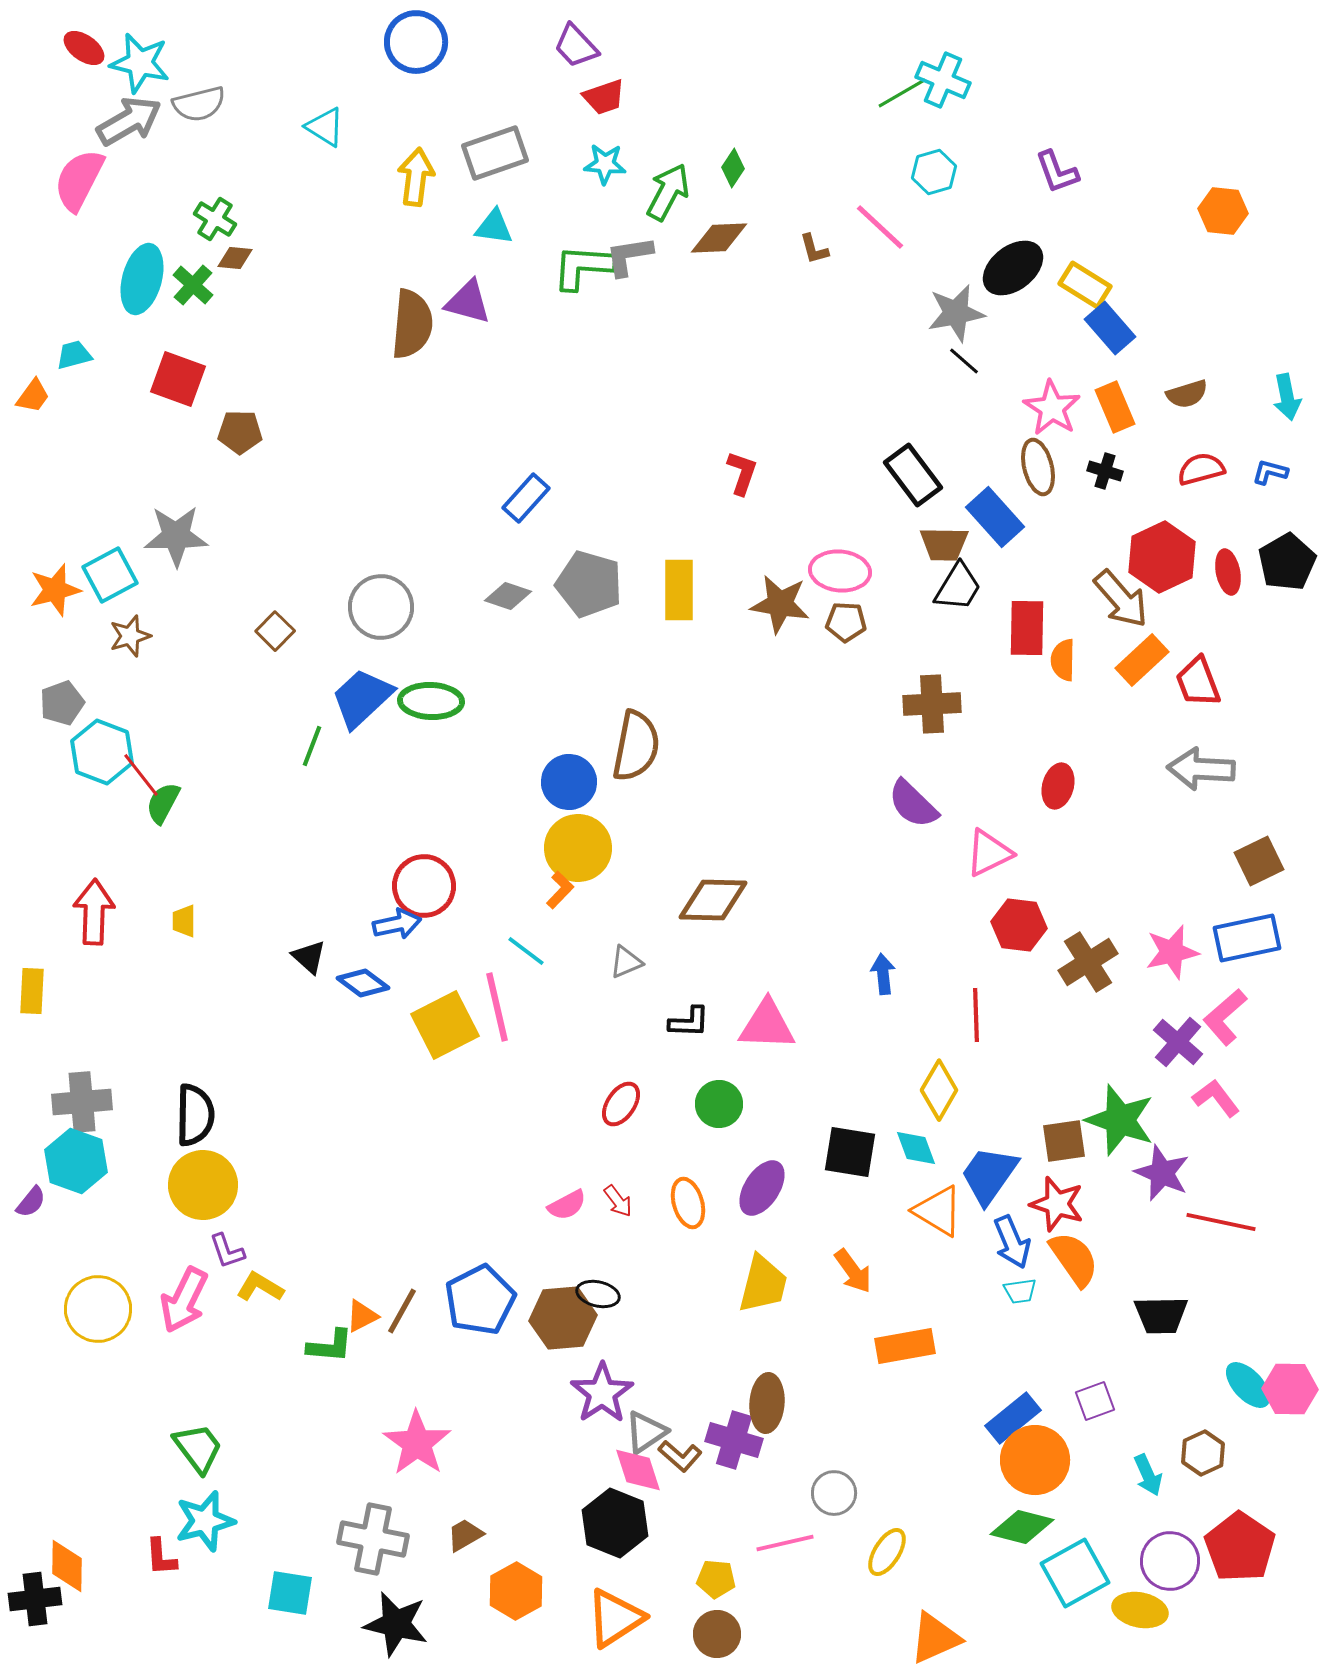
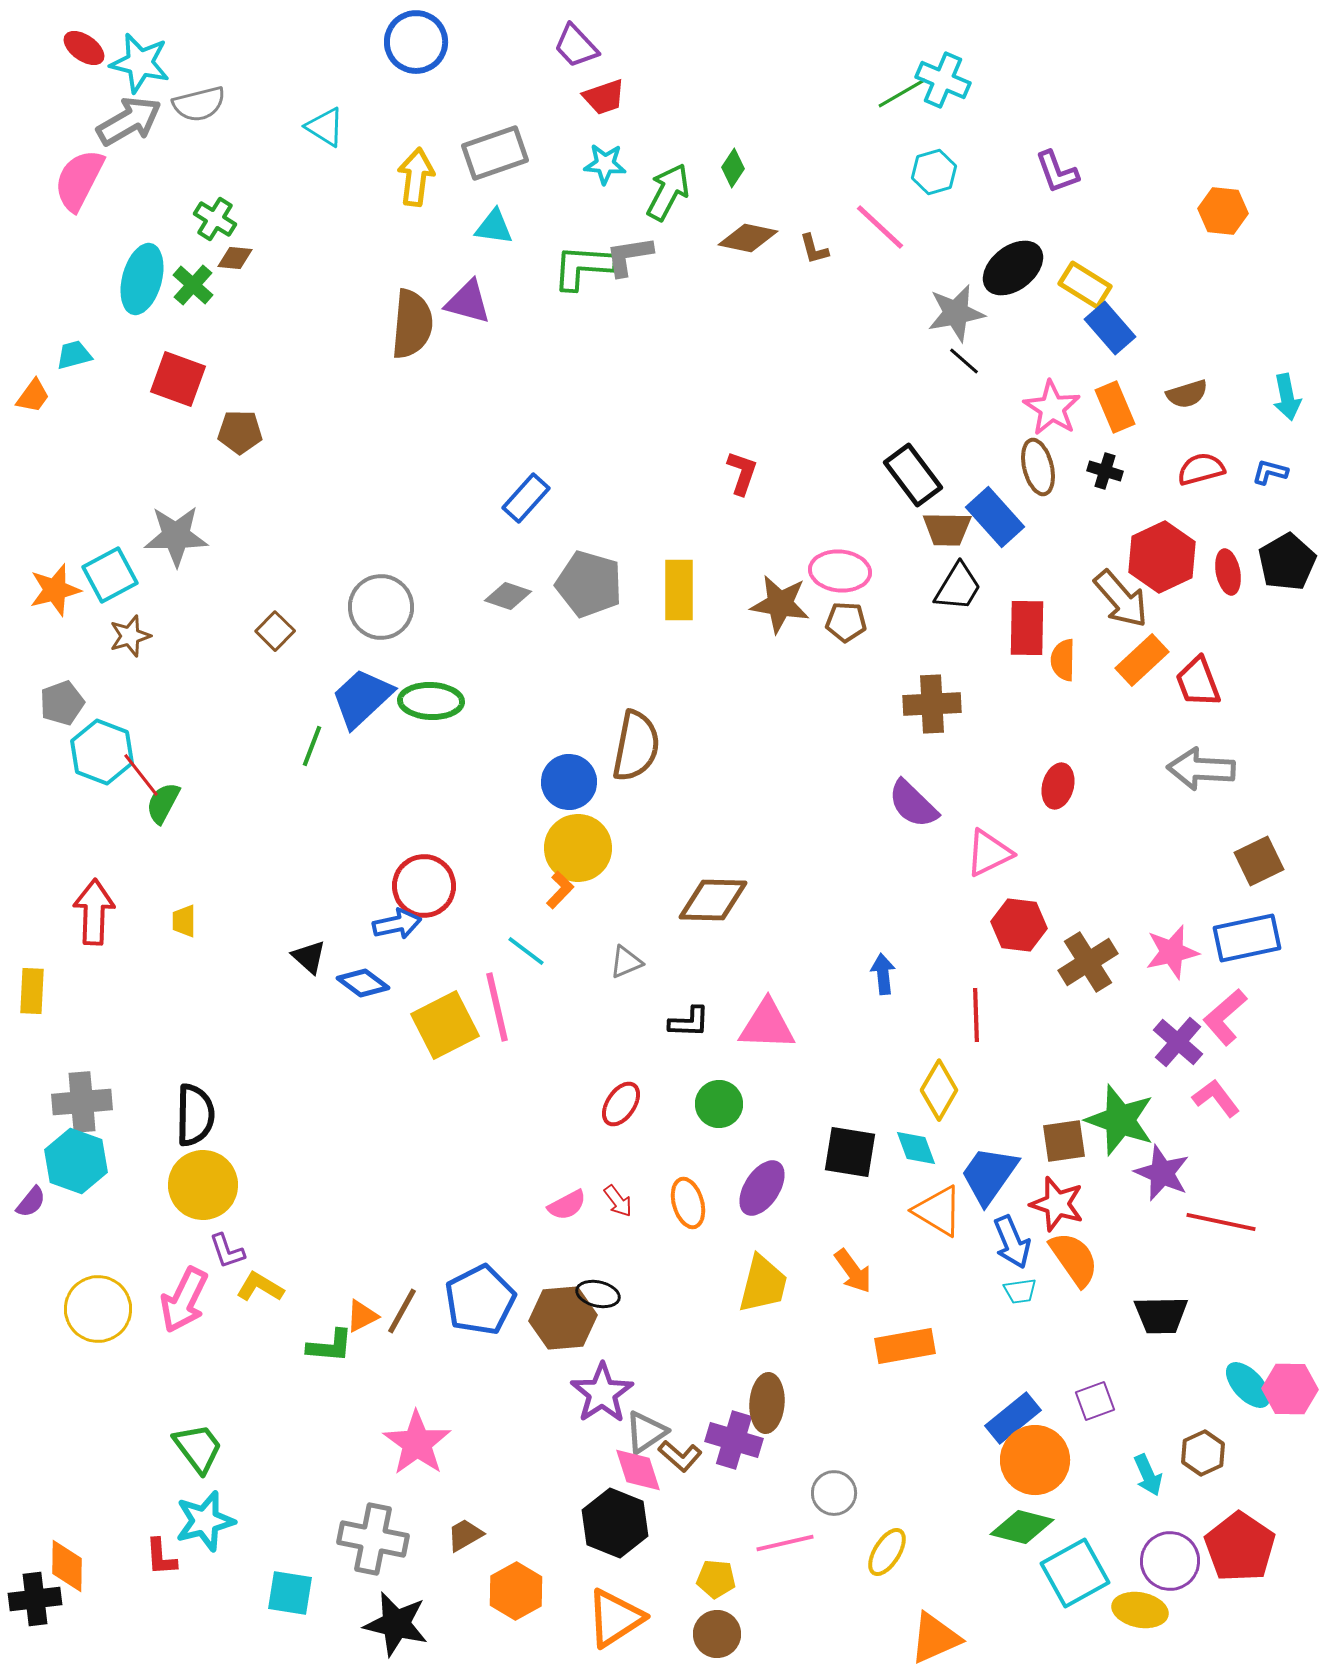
brown diamond at (719, 238): moved 29 px right; rotated 14 degrees clockwise
brown trapezoid at (944, 544): moved 3 px right, 15 px up
